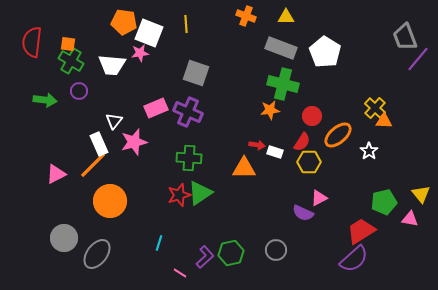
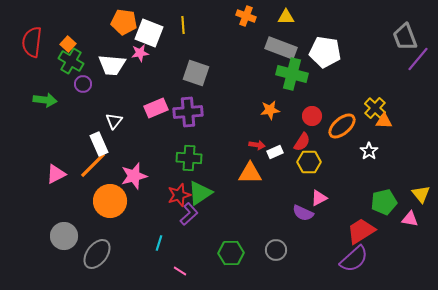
yellow line at (186, 24): moved 3 px left, 1 px down
orange square at (68, 44): rotated 35 degrees clockwise
white pentagon at (325, 52): rotated 24 degrees counterclockwise
green cross at (283, 84): moved 9 px right, 10 px up
purple circle at (79, 91): moved 4 px right, 7 px up
purple cross at (188, 112): rotated 28 degrees counterclockwise
orange ellipse at (338, 135): moved 4 px right, 9 px up
pink star at (134, 142): moved 34 px down
white rectangle at (275, 152): rotated 42 degrees counterclockwise
orange triangle at (244, 168): moved 6 px right, 5 px down
gray circle at (64, 238): moved 2 px up
green hexagon at (231, 253): rotated 10 degrees clockwise
purple L-shape at (205, 257): moved 16 px left, 43 px up
pink line at (180, 273): moved 2 px up
